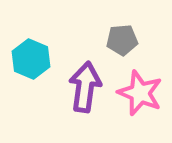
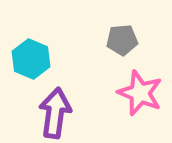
purple arrow: moved 30 px left, 26 px down
